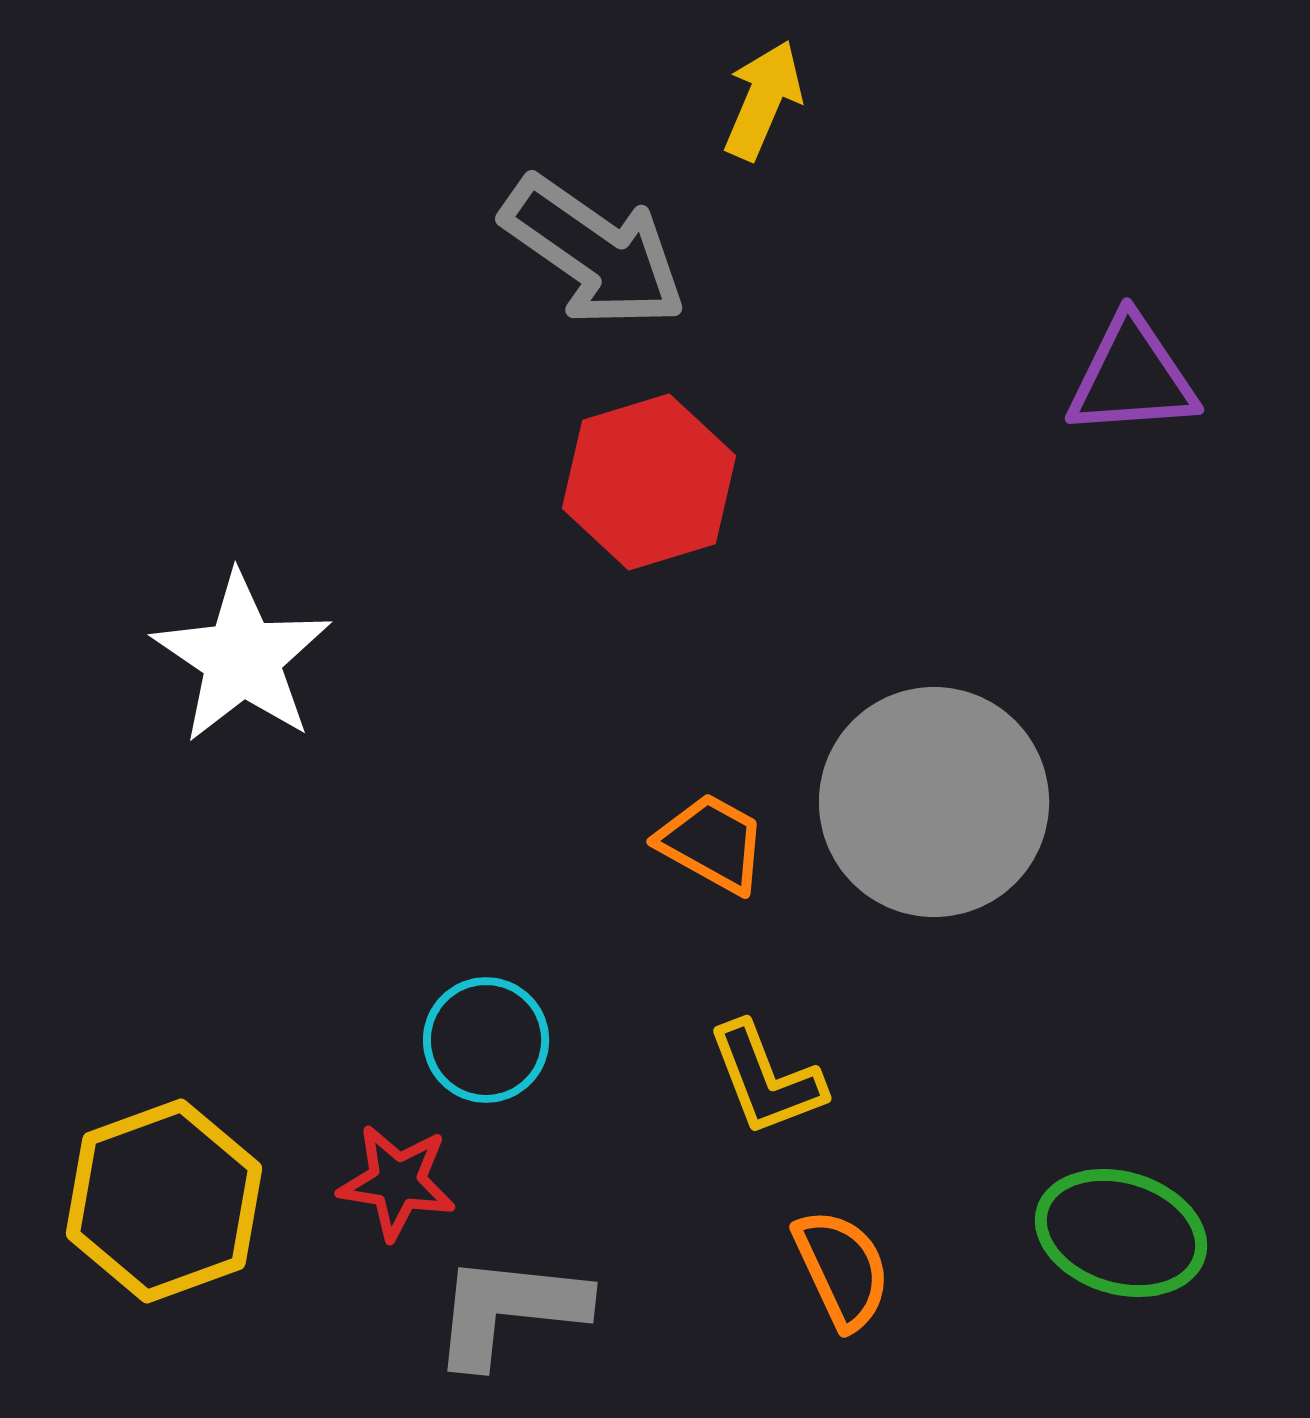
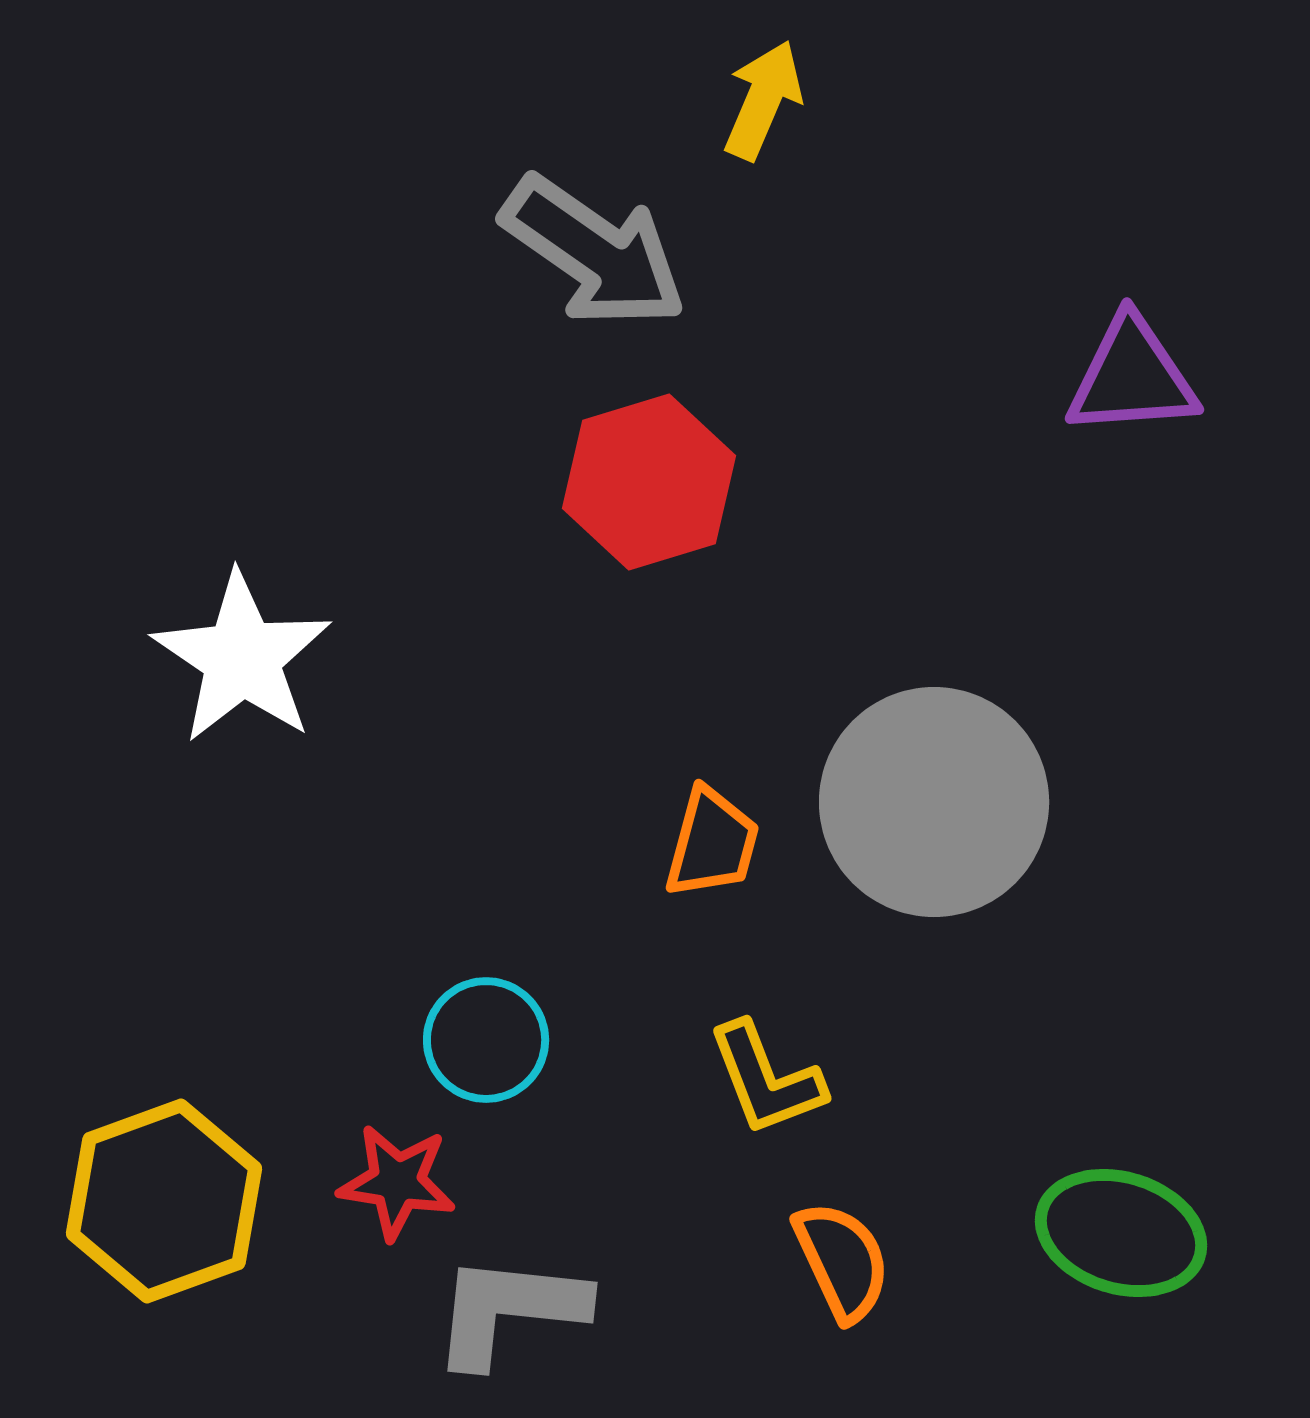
orange trapezoid: rotated 76 degrees clockwise
orange semicircle: moved 8 px up
